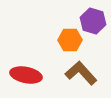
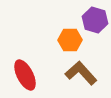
purple hexagon: moved 2 px right, 1 px up
red ellipse: moved 1 px left; rotated 52 degrees clockwise
